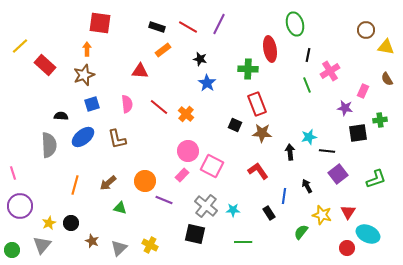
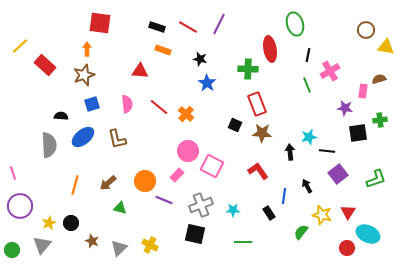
orange rectangle at (163, 50): rotated 56 degrees clockwise
brown semicircle at (387, 79): moved 8 px left; rotated 104 degrees clockwise
pink rectangle at (363, 91): rotated 16 degrees counterclockwise
pink rectangle at (182, 175): moved 5 px left
gray cross at (206, 206): moved 5 px left, 1 px up; rotated 30 degrees clockwise
